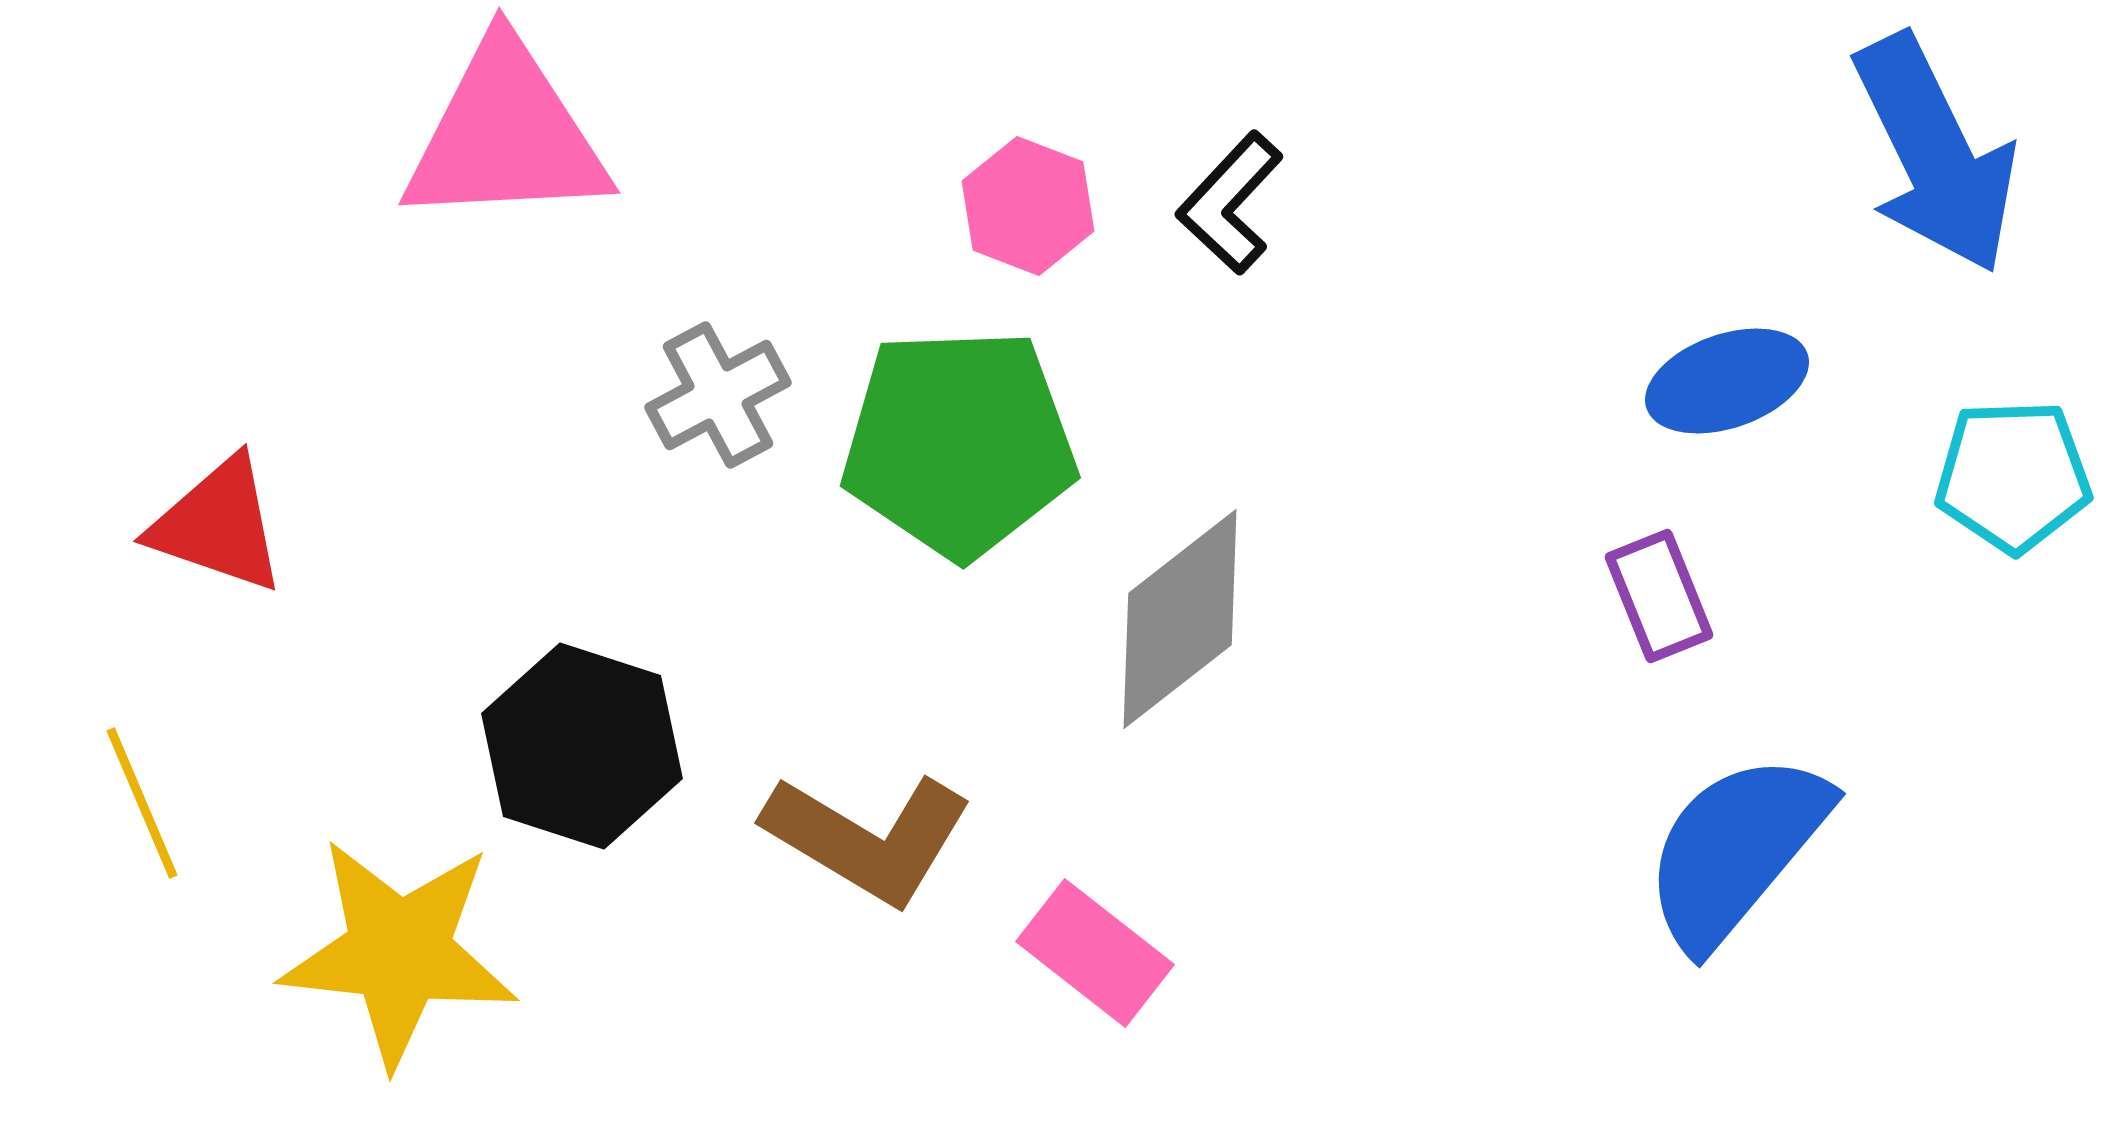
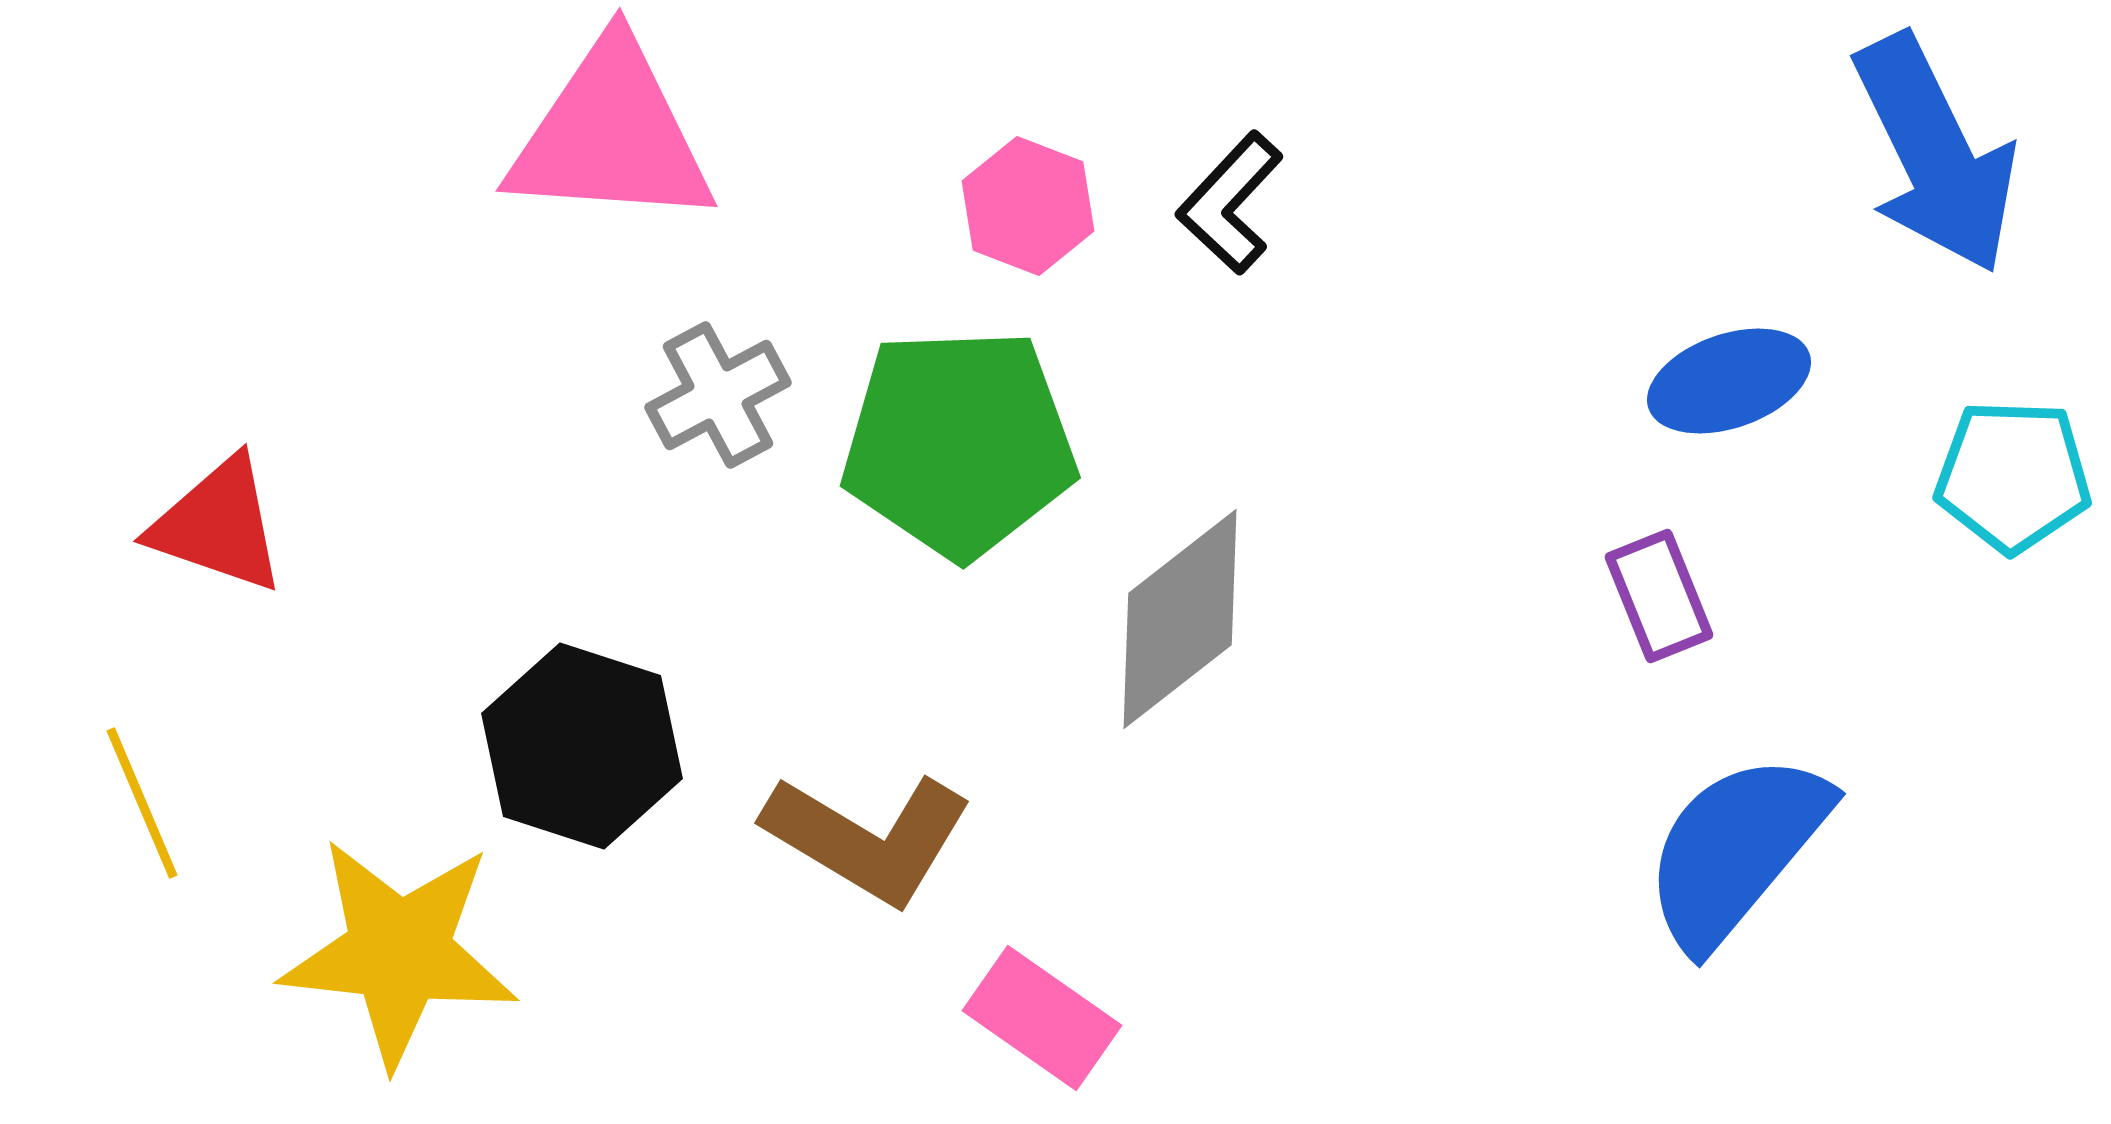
pink triangle: moved 105 px right; rotated 7 degrees clockwise
blue ellipse: moved 2 px right
cyan pentagon: rotated 4 degrees clockwise
pink rectangle: moved 53 px left, 65 px down; rotated 3 degrees counterclockwise
